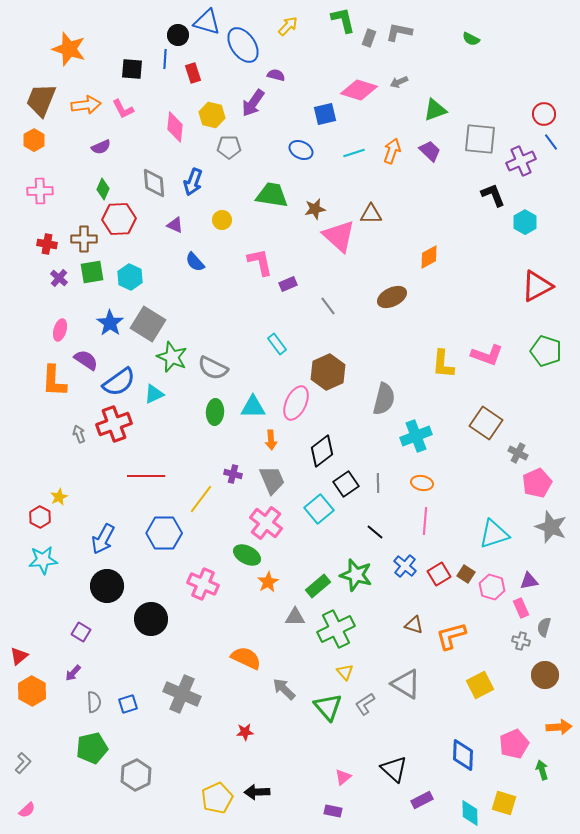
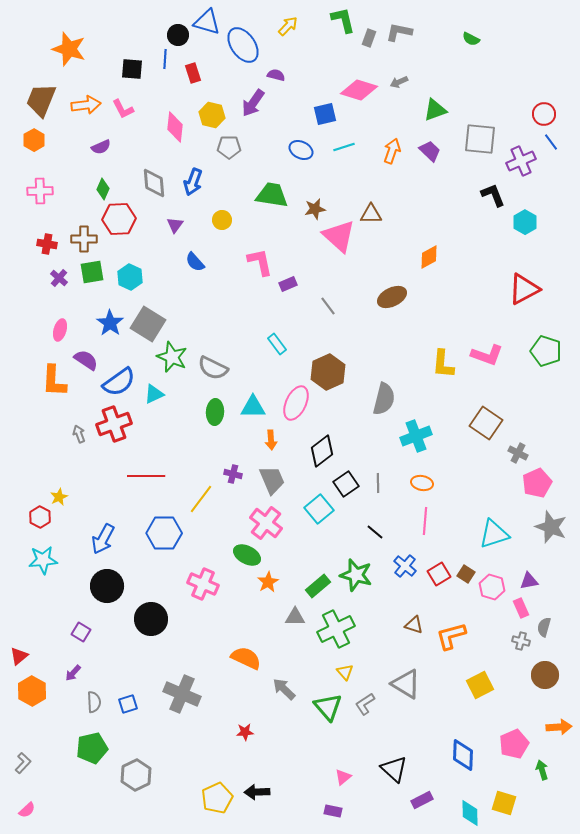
cyan line at (354, 153): moved 10 px left, 6 px up
purple triangle at (175, 225): rotated 42 degrees clockwise
red triangle at (537, 286): moved 13 px left, 3 px down
